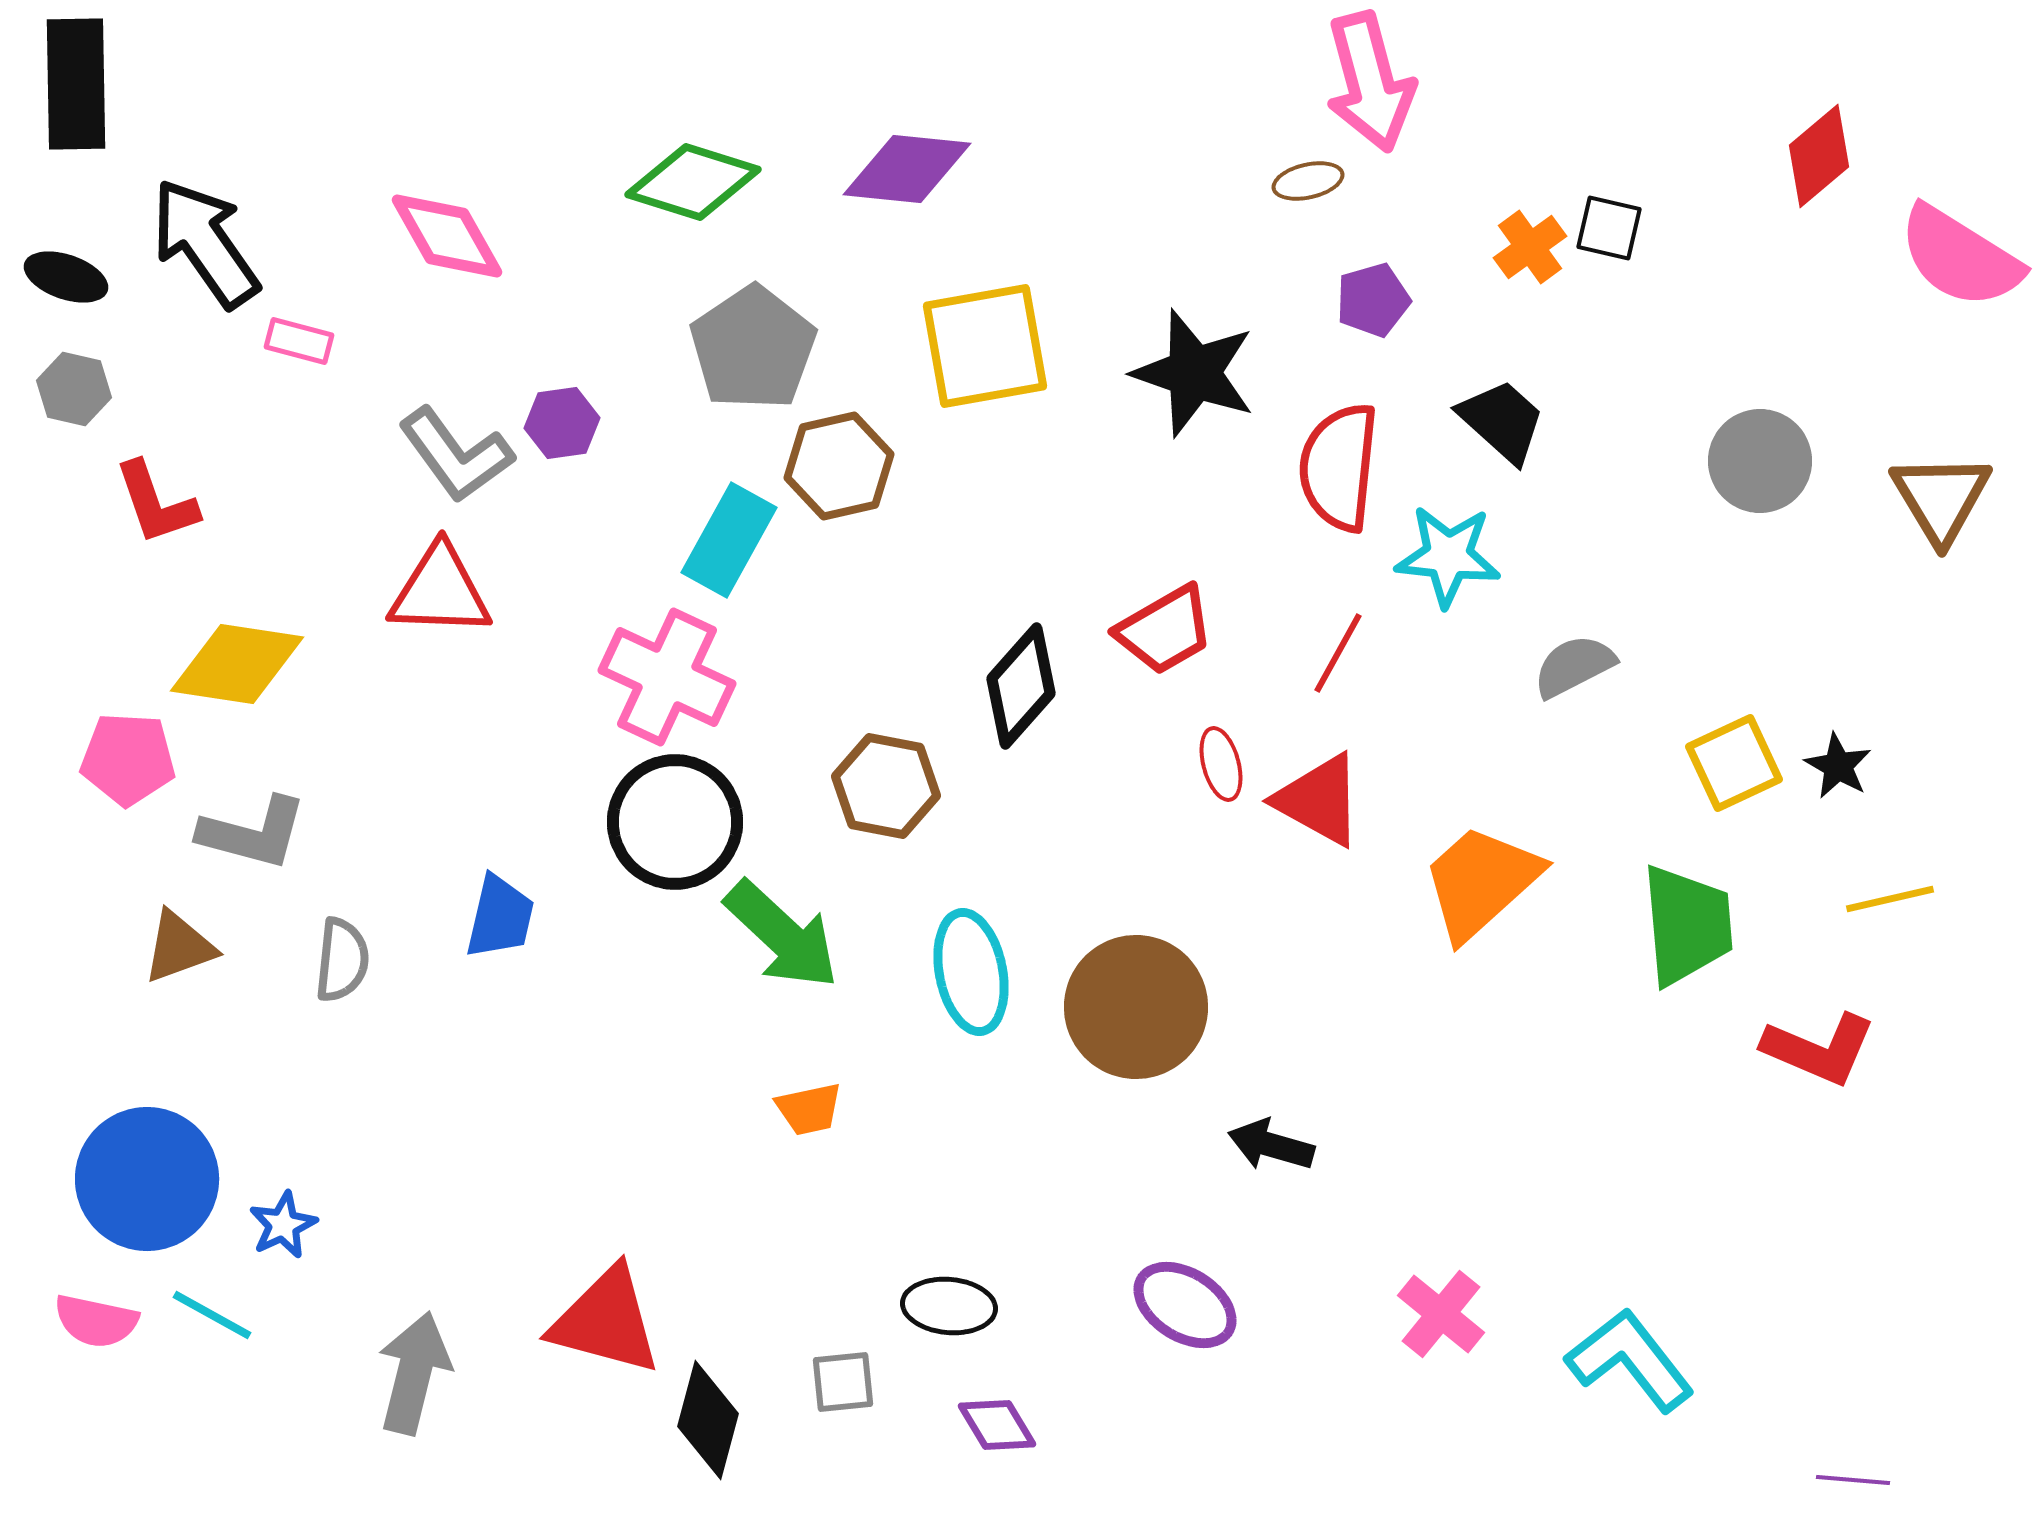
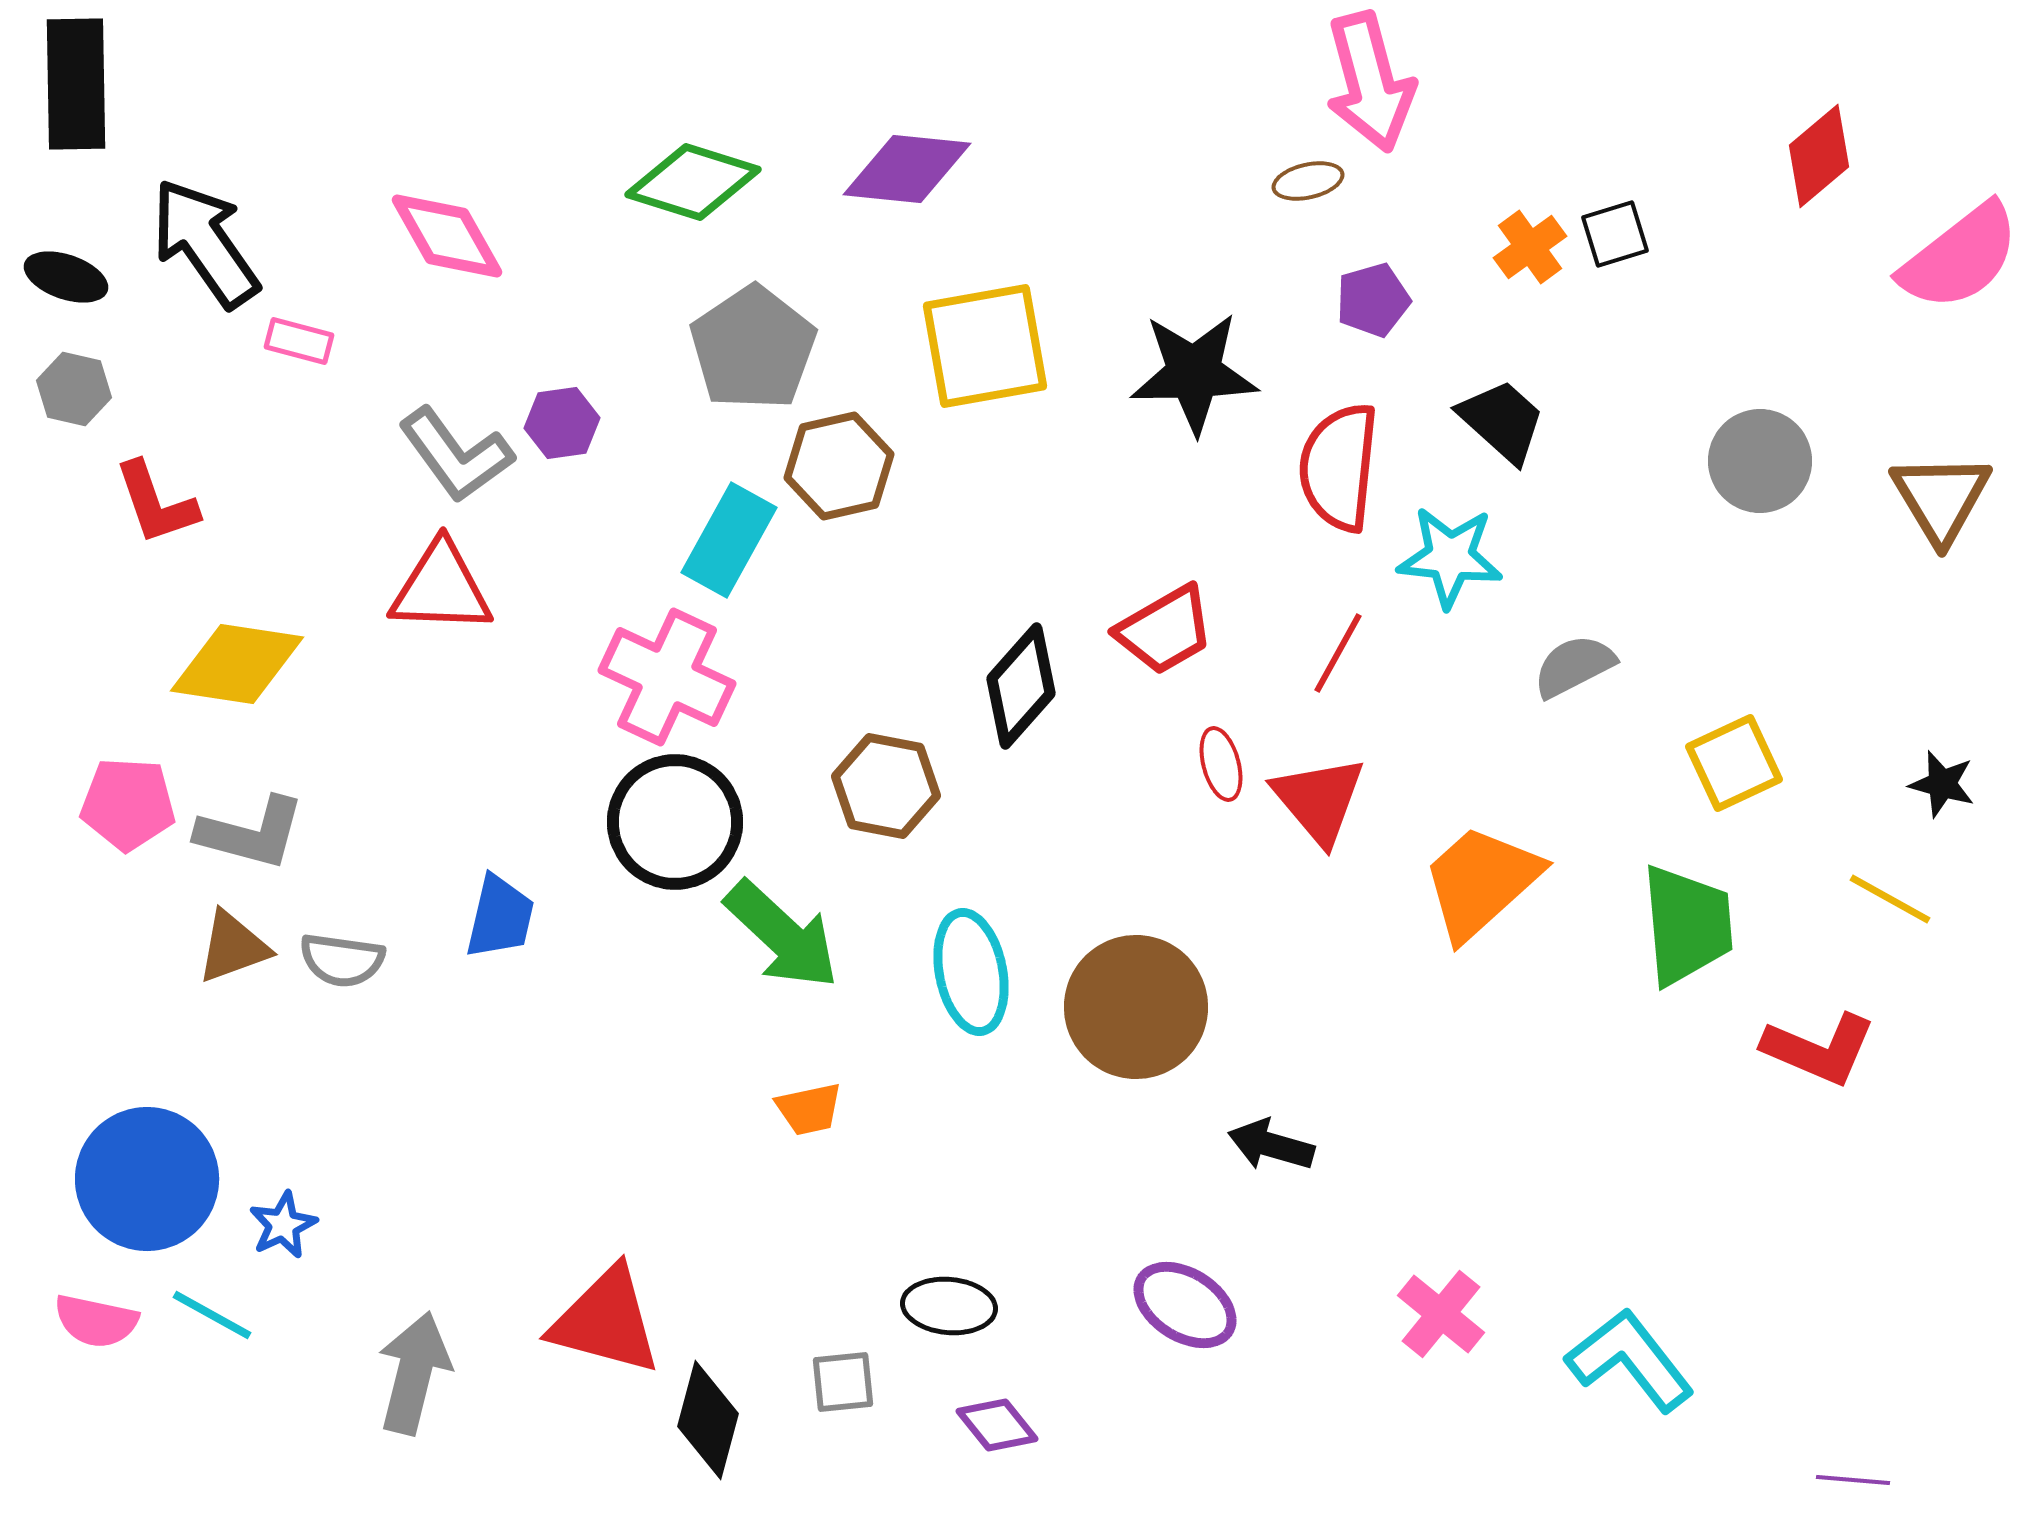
black square at (1609, 228): moved 6 px right, 6 px down; rotated 30 degrees counterclockwise
pink semicircle at (1960, 257): rotated 70 degrees counterclockwise
black star at (1194, 373): rotated 20 degrees counterclockwise
cyan star at (1448, 556): moved 2 px right, 1 px down
red triangle at (440, 591): moved 1 px right, 3 px up
pink pentagon at (128, 759): moved 45 px down
black star at (1838, 766): moved 104 px right, 18 px down; rotated 14 degrees counterclockwise
red triangle at (1319, 800): rotated 21 degrees clockwise
gray L-shape at (253, 833): moved 2 px left
yellow line at (1890, 899): rotated 42 degrees clockwise
brown triangle at (179, 947): moved 54 px right
gray semicircle at (342, 960): rotated 92 degrees clockwise
purple diamond at (997, 1425): rotated 8 degrees counterclockwise
